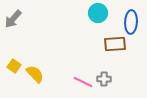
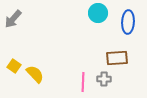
blue ellipse: moved 3 px left
brown rectangle: moved 2 px right, 14 px down
pink line: rotated 66 degrees clockwise
